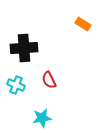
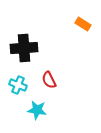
cyan cross: moved 2 px right
cyan star: moved 5 px left, 8 px up; rotated 18 degrees clockwise
